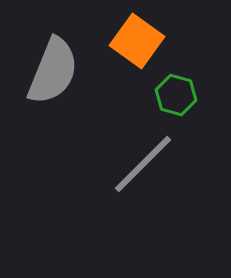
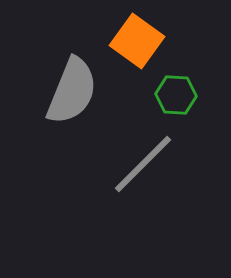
gray semicircle: moved 19 px right, 20 px down
green hexagon: rotated 12 degrees counterclockwise
